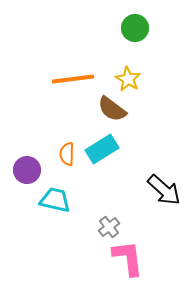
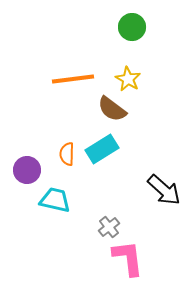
green circle: moved 3 px left, 1 px up
